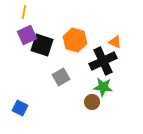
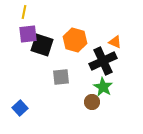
purple square: moved 1 px right, 1 px up; rotated 18 degrees clockwise
gray square: rotated 24 degrees clockwise
green star: rotated 24 degrees clockwise
blue square: rotated 21 degrees clockwise
